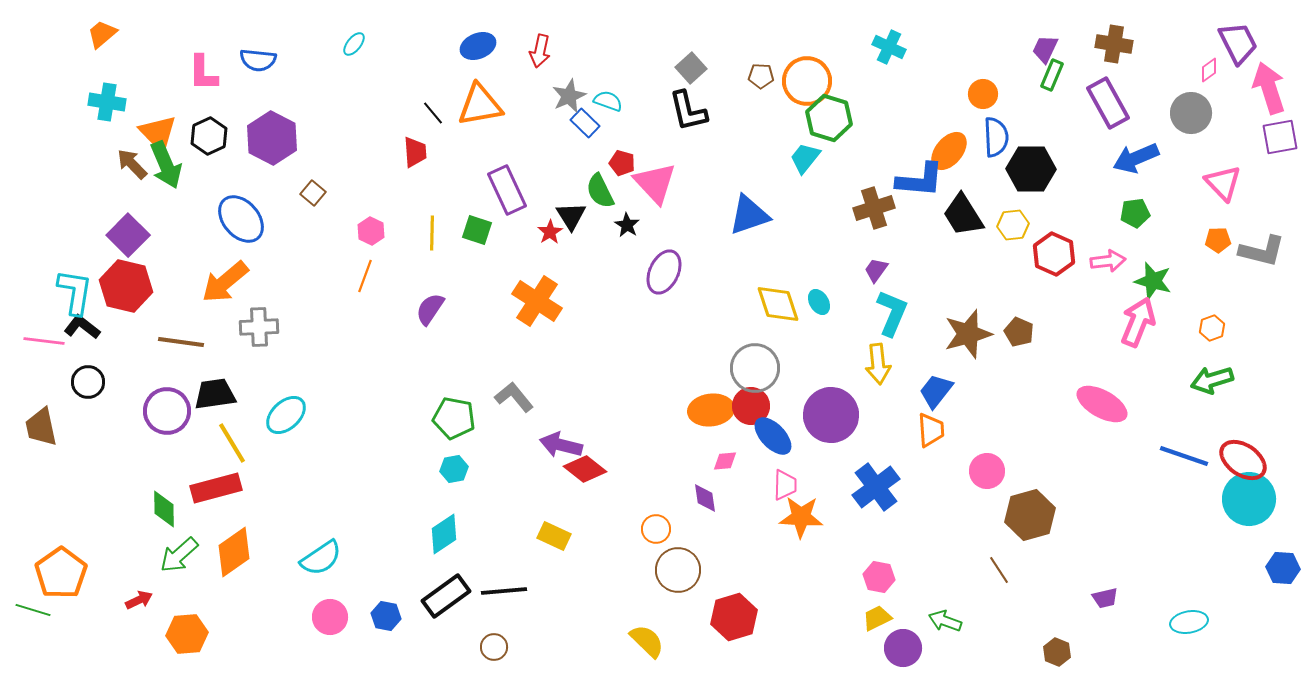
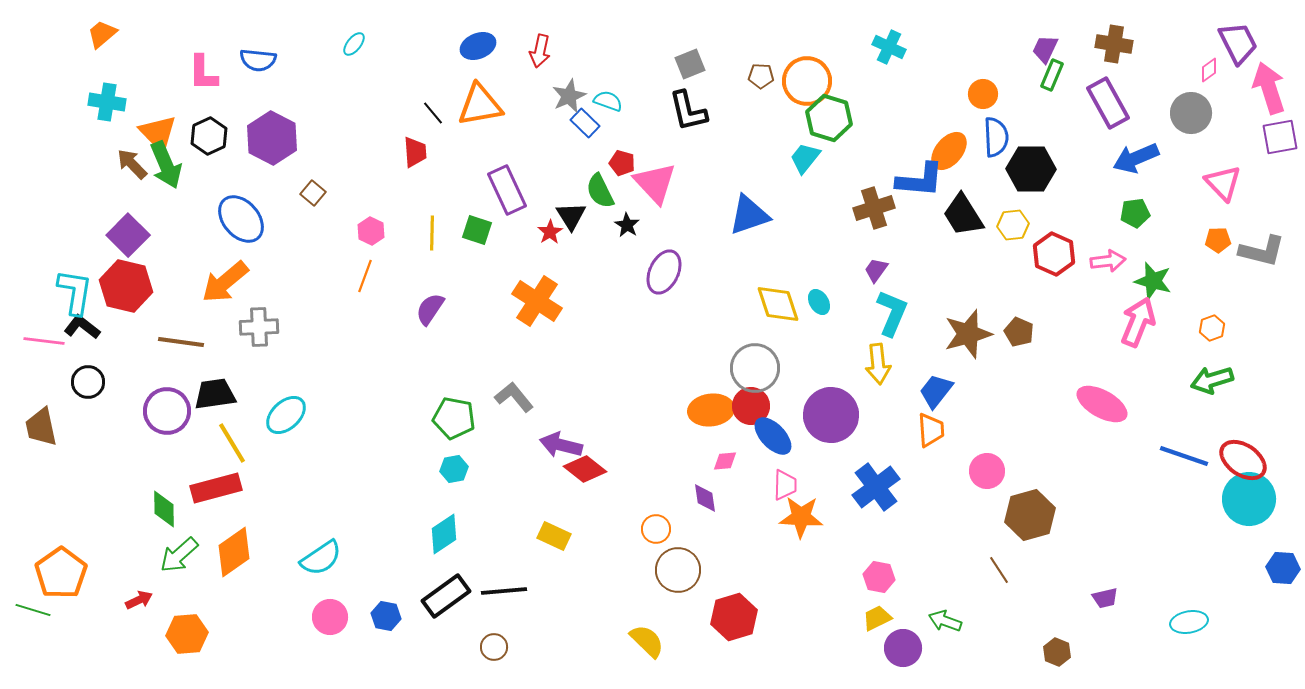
gray square at (691, 68): moved 1 px left, 4 px up; rotated 20 degrees clockwise
